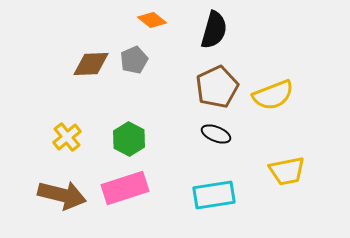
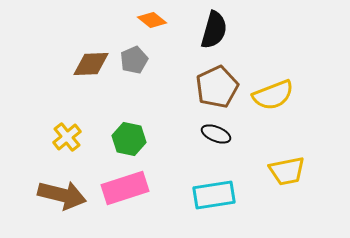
green hexagon: rotated 16 degrees counterclockwise
